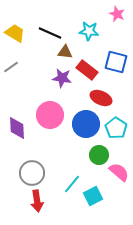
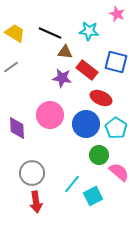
red arrow: moved 1 px left, 1 px down
